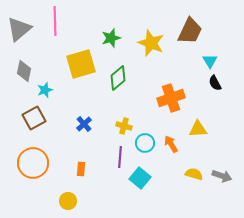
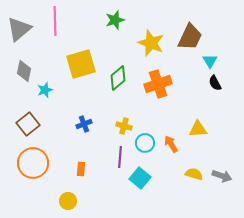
brown trapezoid: moved 6 px down
green star: moved 4 px right, 18 px up
orange cross: moved 13 px left, 14 px up
brown square: moved 6 px left, 6 px down; rotated 10 degrees counterclockwise
blue cross: rotated 21 degrees clockwise
